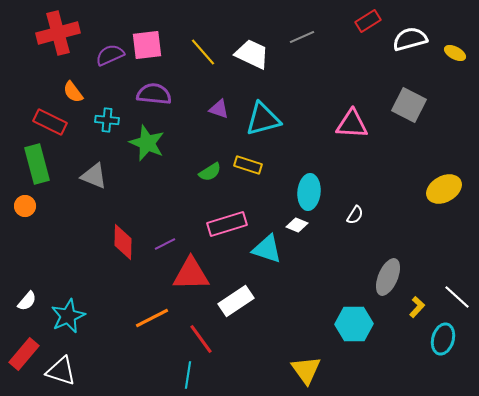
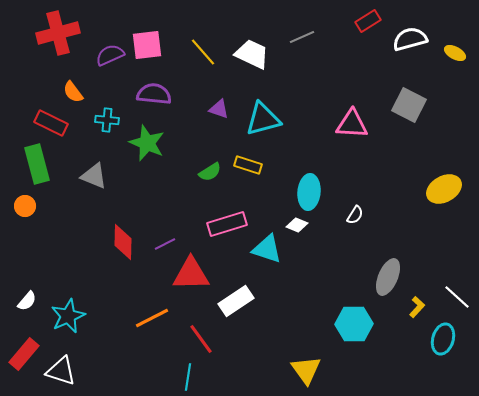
red rectangle at (50, 122): moved 1 px right, 1 px down
cyan line at (188, 375): moved 2 px down
